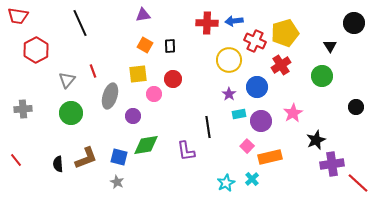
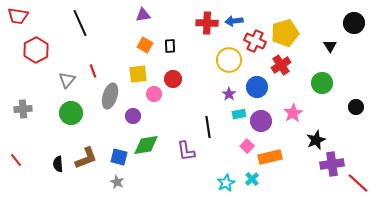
green circle at (322, 76): moved 7 px down
